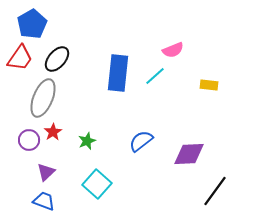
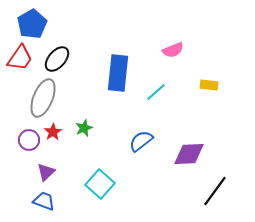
cyan line: moved 1 px right, 16 px down
green star: moved 3 px left, 13 px up
cyan square: moved 3 px right
